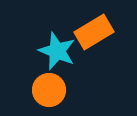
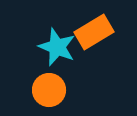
cyan star: moved 4 px up
